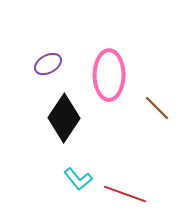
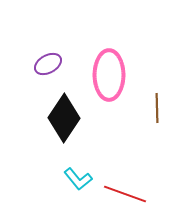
brown line: rotated 44 degrees clockwise
